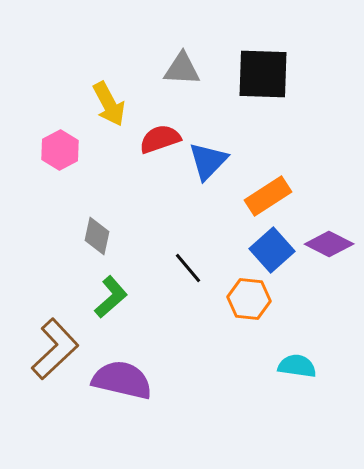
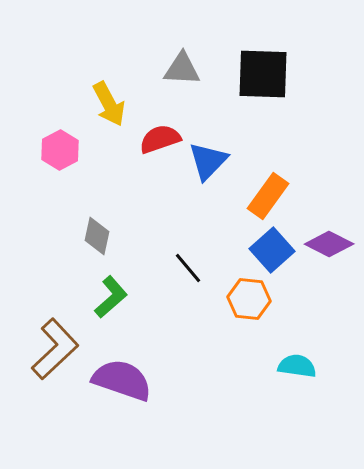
orange rectangle: rotated 21 degrees counterclockwise
purple semicircle: rotated 6 degrees clockwise
